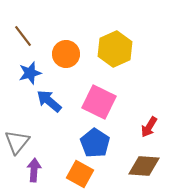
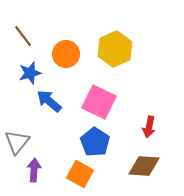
red arrow: rotated 20 degrees counterclockwise
blue pentagon: moved 1 px up
